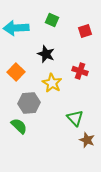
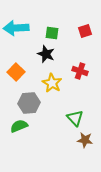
green square: moved 13 px down; rotated 16 degrees counterclockwise
green semicircle: rotated 66 degrees counterclockwise
brown star: moved 2 px left; rotated 14 degrees counterclockwise
